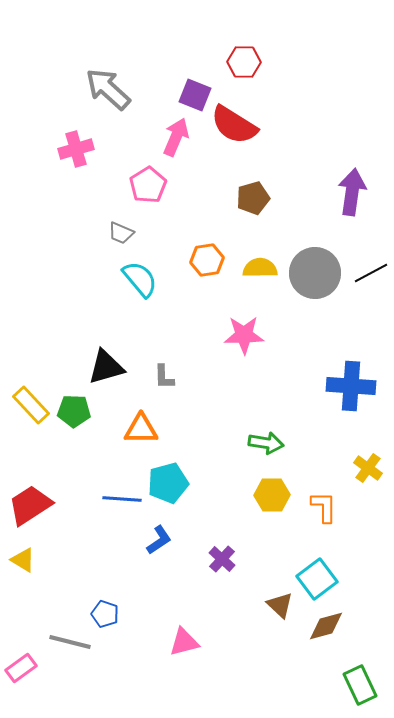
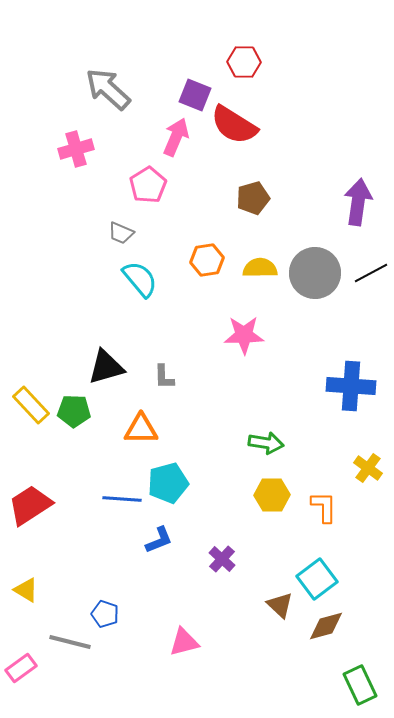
purple arrow: moved 6 px right, 10 px down
blue L-shape: rotated 12 degrees clockwise
yellow triangle: moved 3 px right, 30 px down
